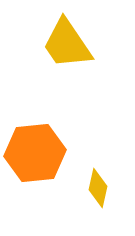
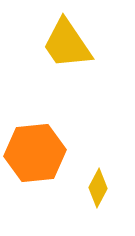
yellow diamond: rotated 15 degrees clockwise
